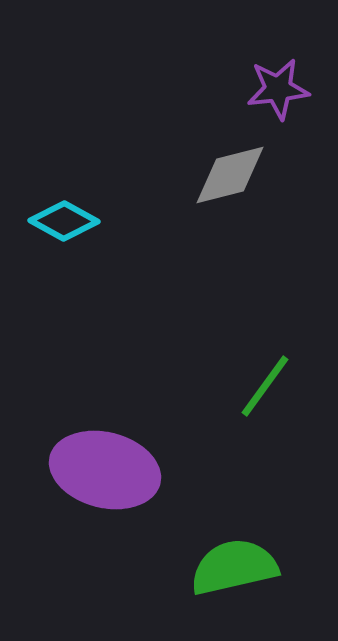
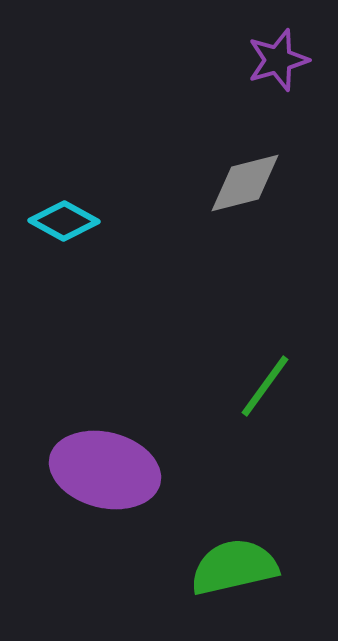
purple star: moved 29 px up; rotated 10 degrees counterclockwise
gray diamond: moved 15 px right, 8 px down
